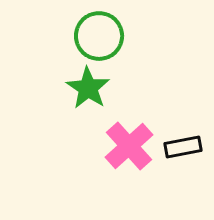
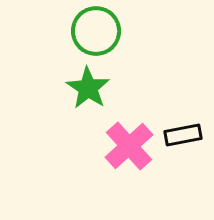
green circle: moved 3 px left, 5 px up
black rectangle: moved 12 px up
